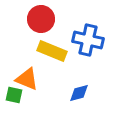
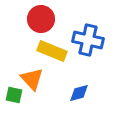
orange triangle: moved 5 px right; rotated 25 degrees clockwise
